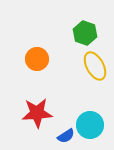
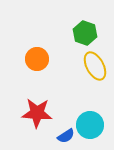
red star: rotated 8 degrees clockwise
